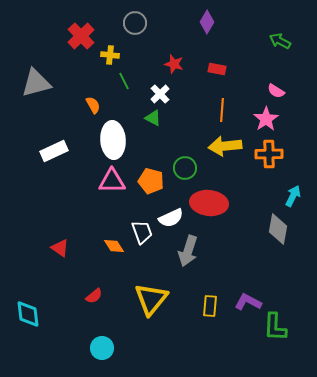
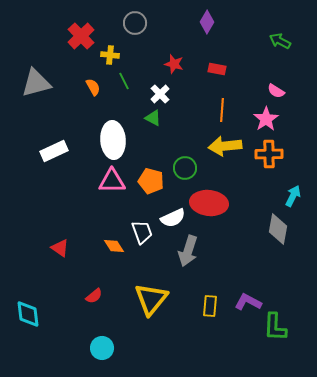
orange semicircle: moved 18 px up
white semicircle: moved 2 px right
